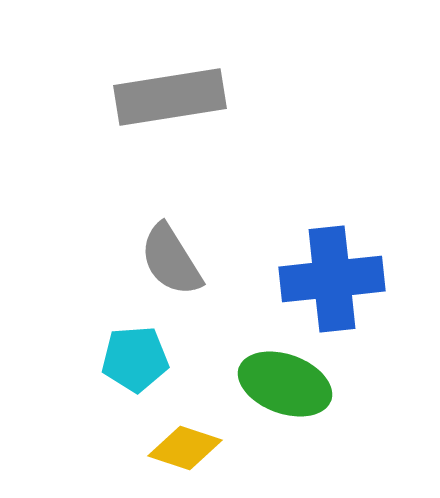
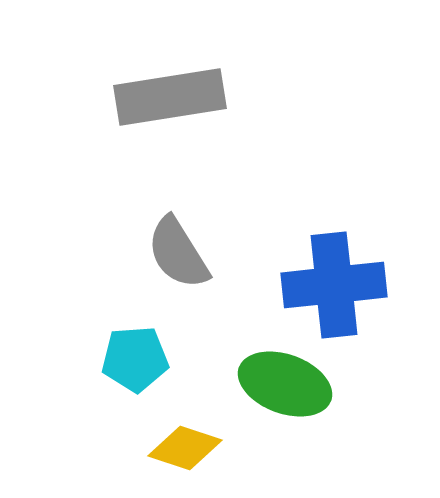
gray semicircle: moved 7 px right, 7 px up
blue cross: moved 2 px right, 6 px down
